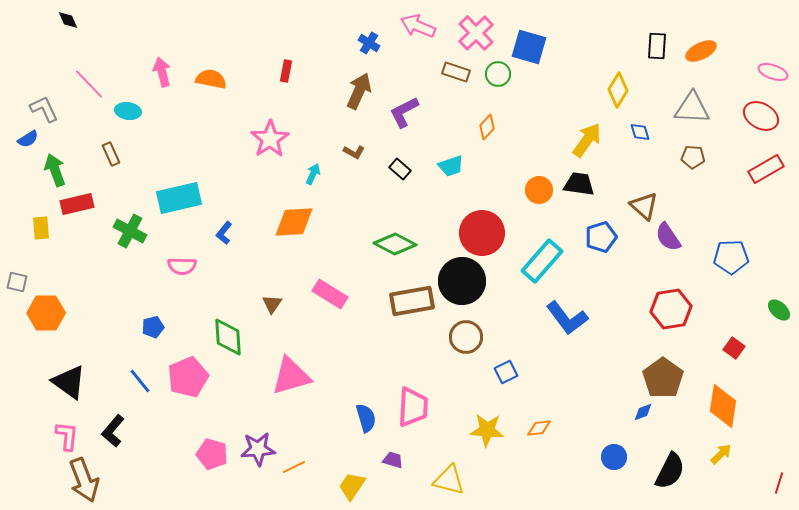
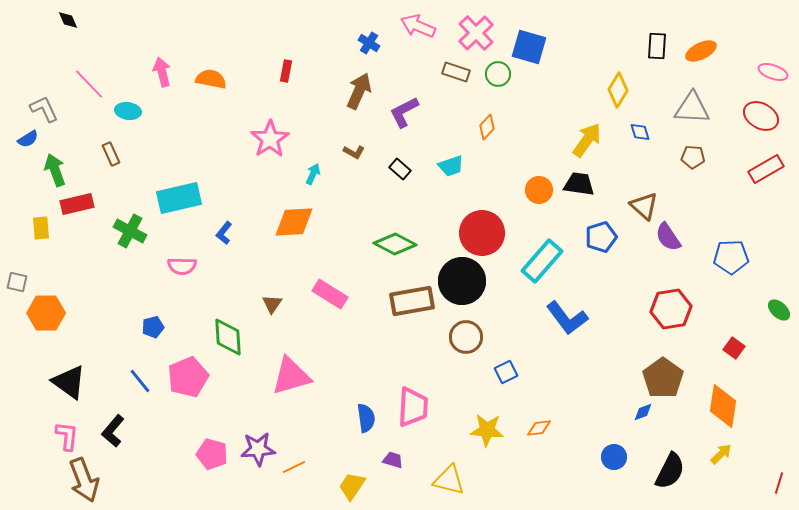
blue semicircle at (366, 418): rotated 8 degrees clockwise
